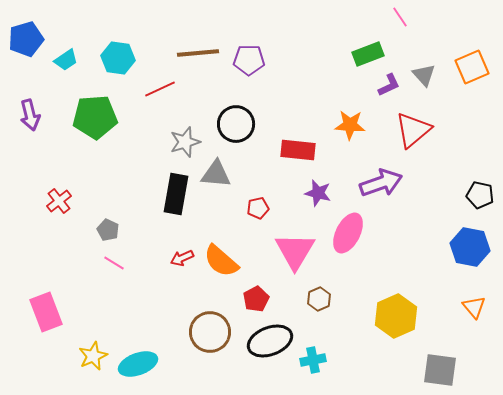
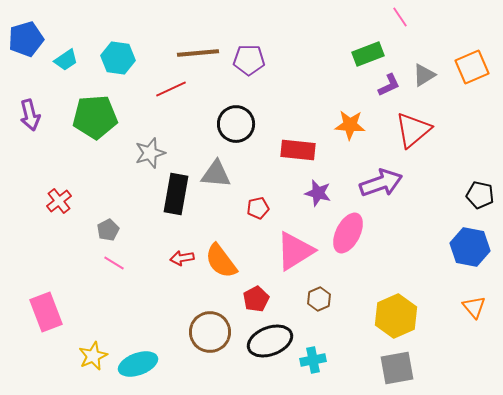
gray triangle at (424, 75): rotated 40 degrees clockwise
red line at (160, 89): moved 11 px right
gray star at (185, 142): moved 35 px left, 11 px down
gray pentagon at (108, 230): rotated 20 degrees clockwise
pink triangle at (295, 251): rotated 27 degrees clockwise
red arrow at (182, 258): rotated 15 degrees clockwise
orange semicircle at (221, 261): rotated 12 degrees clockwise
gray square at (440, 370): moved 43 px left, 2 px up; rotated 18 degrees counterclockwise
